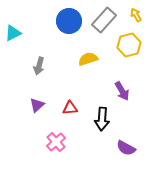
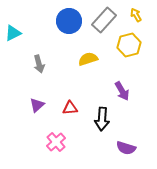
gray arrow: moved 2 px up; rotated 30 degrees counterclockwise
purple semicircle: rotated 12 degrees counterclockwise
